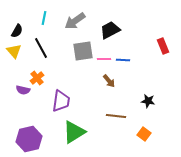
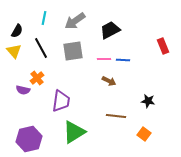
gray square: moved 10 px left
brown arrow: rotated 24 degrees counterclockwise
